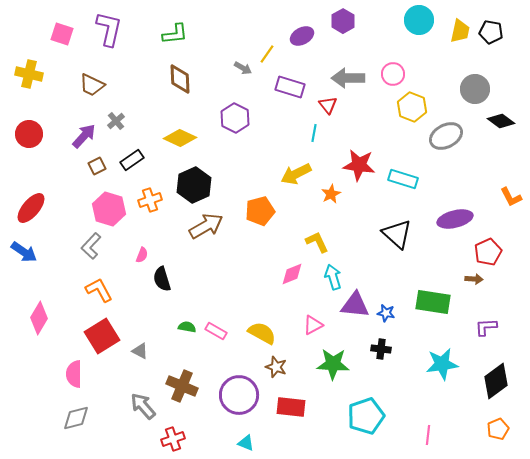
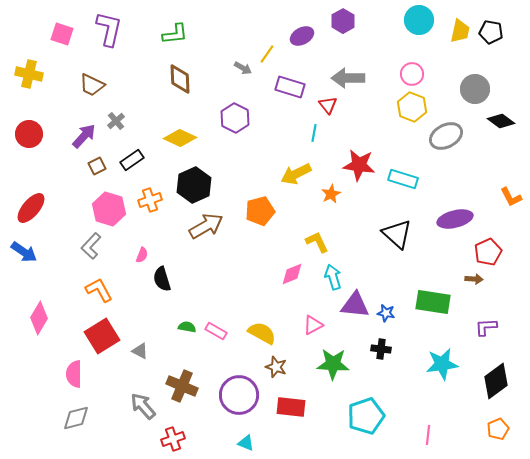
pink circle at (393, 74): moved 19 px right
